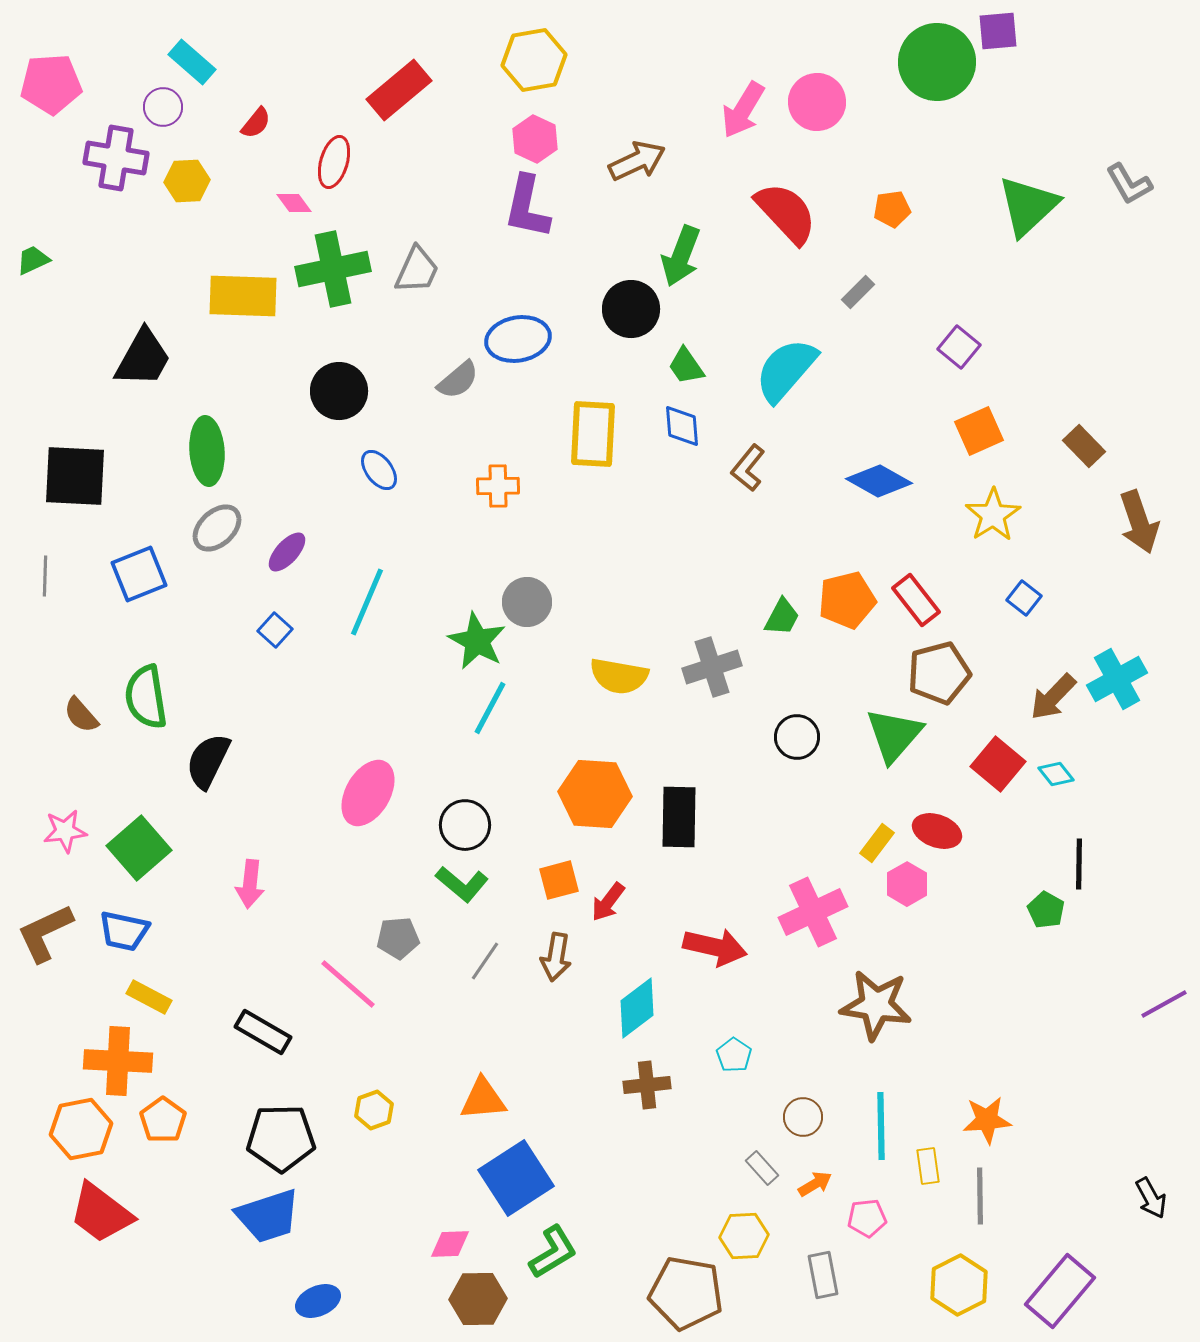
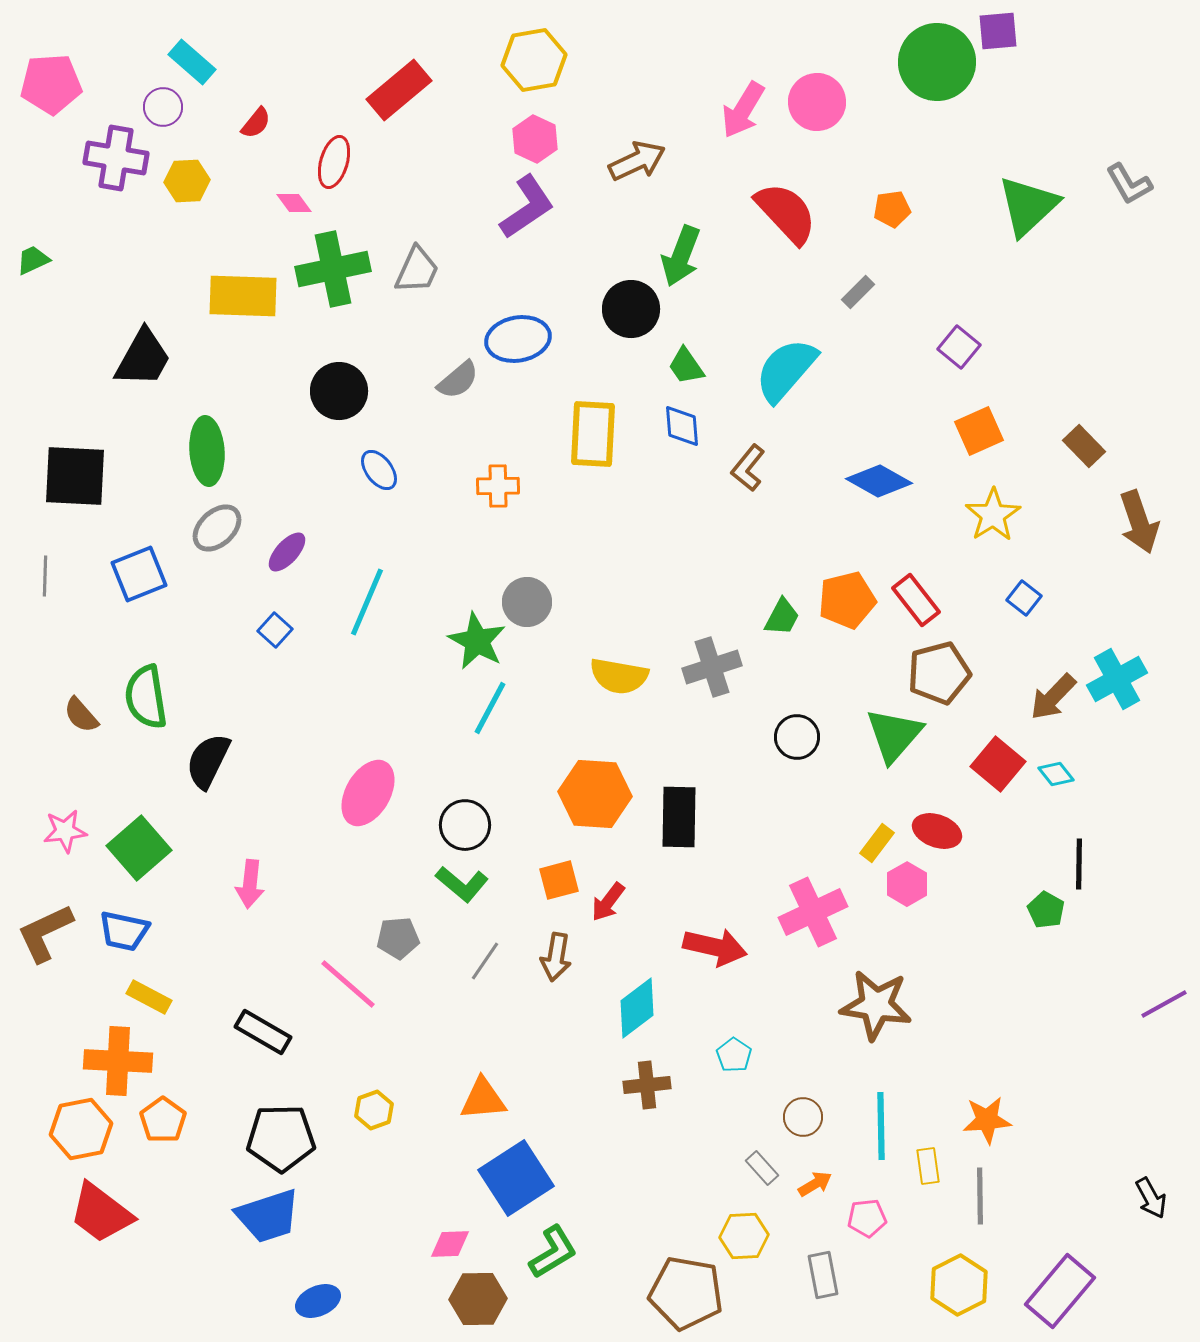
purple L-shape at (527, 207): rotated 136 degrees counterclockwise
